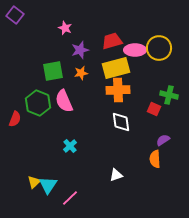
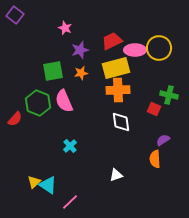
red trapezoid: rotated 10 degrees counterclockwise
red semicircle: rotated 21 degrees clockwise
cyan triangle: rotated 30 degrees counterclockwise
pink line: moved 4 px down
